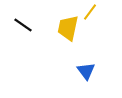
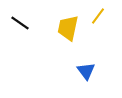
yellow line: moved 8 px right, 4 px down
black line: moved 3 px left, 2 px up
